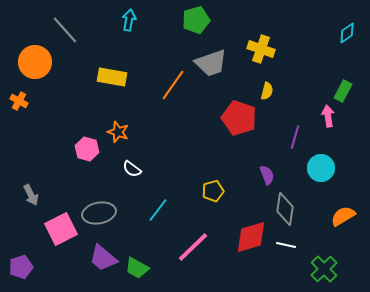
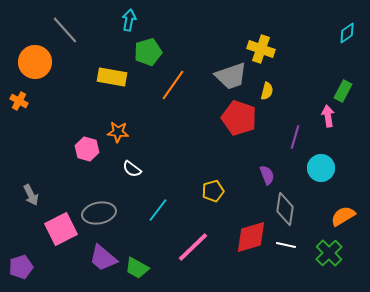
green pentagon: moved 48 px left, 32 px down
gray trapezoid: moved 20 px right, 13 px down
orange star: rotated 15 degrees counterclockwise
green cross: moved 5 px right, 16 px up
